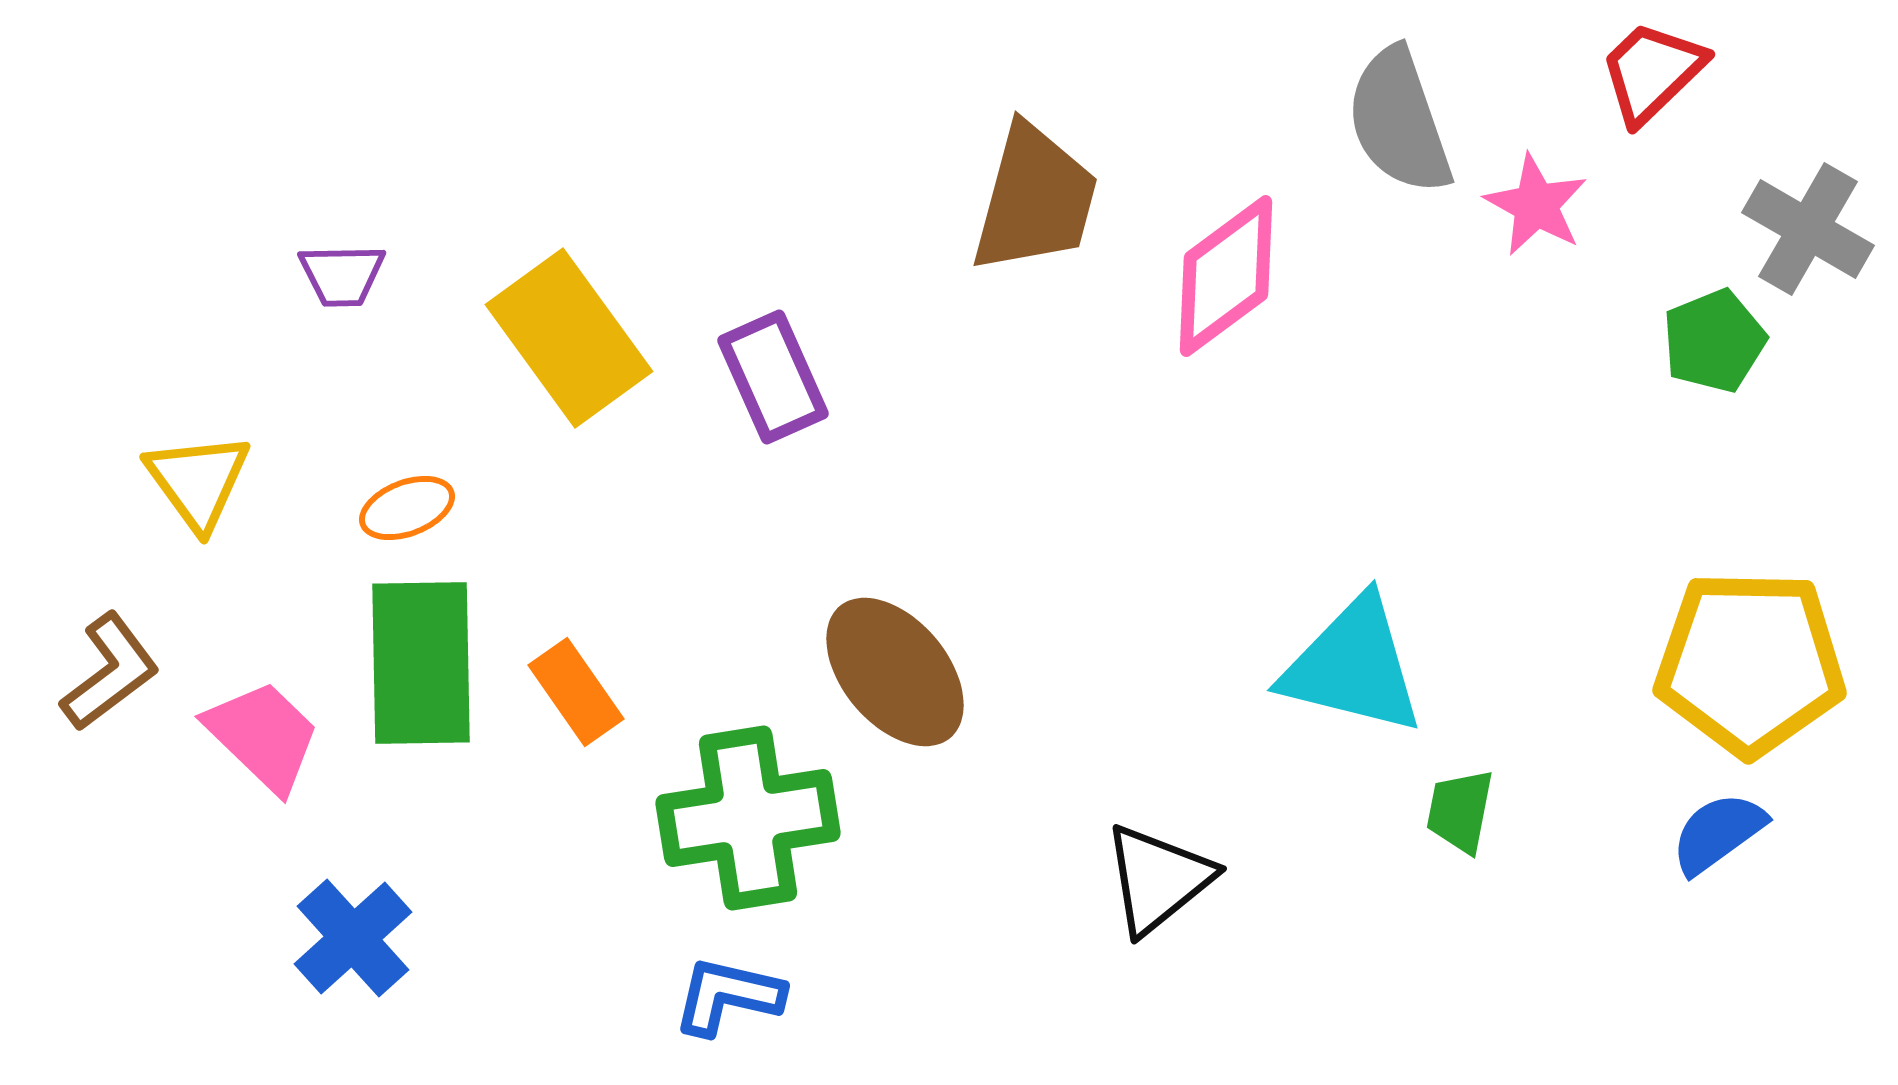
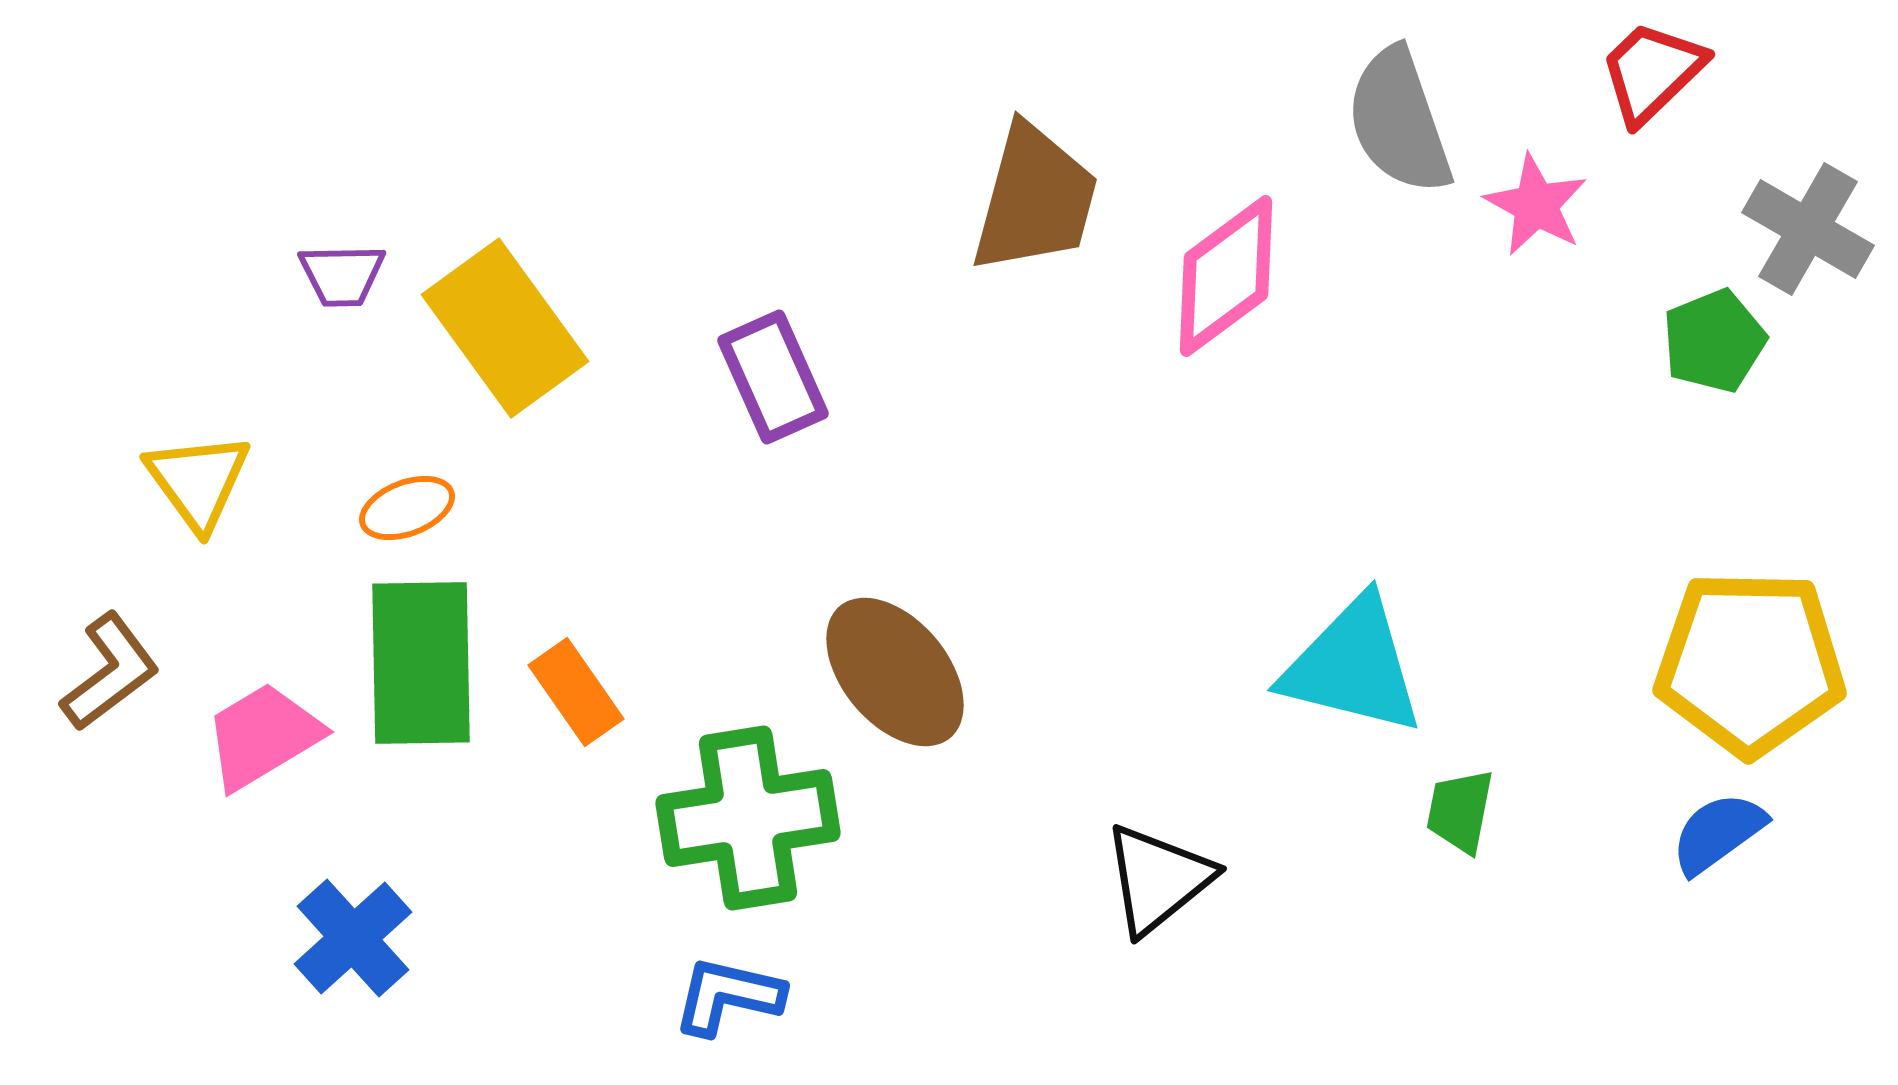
yellow rectangle: moved 64 px left, 10 px up
pink trapezoid: rotated 75 degrees counterclockwise
